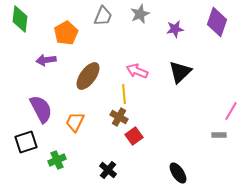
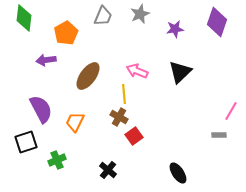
green diamond: moved 4 px right, 1 px up
